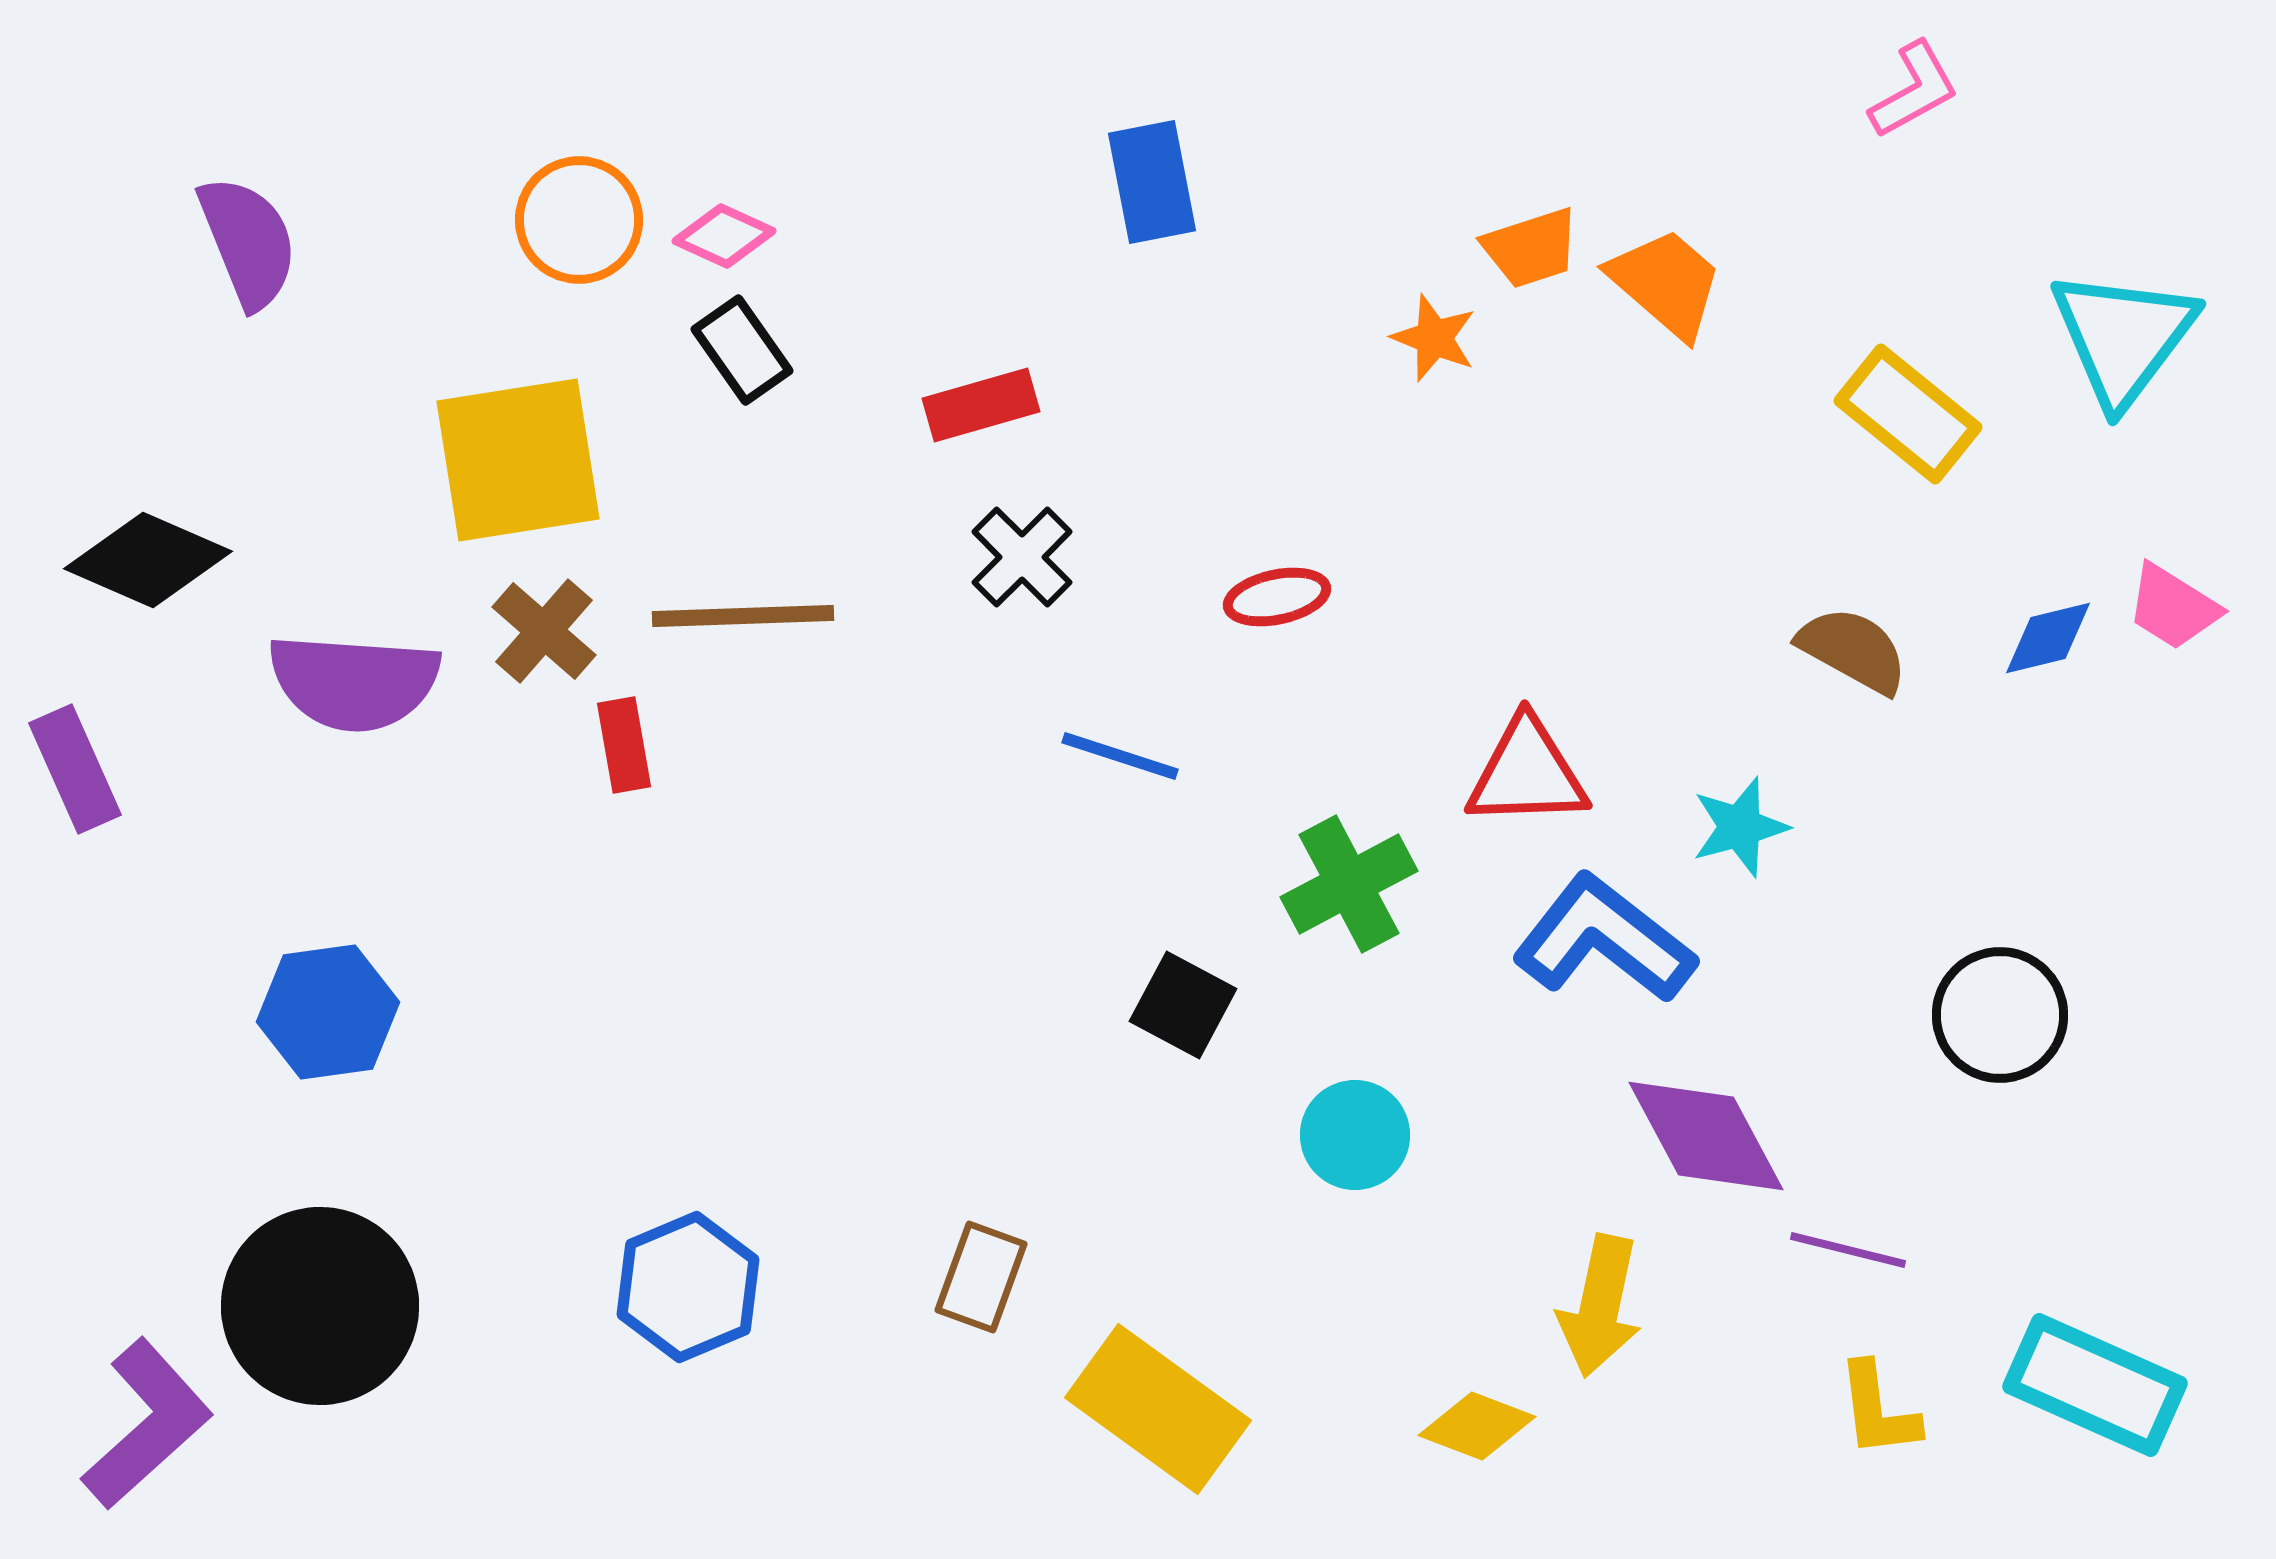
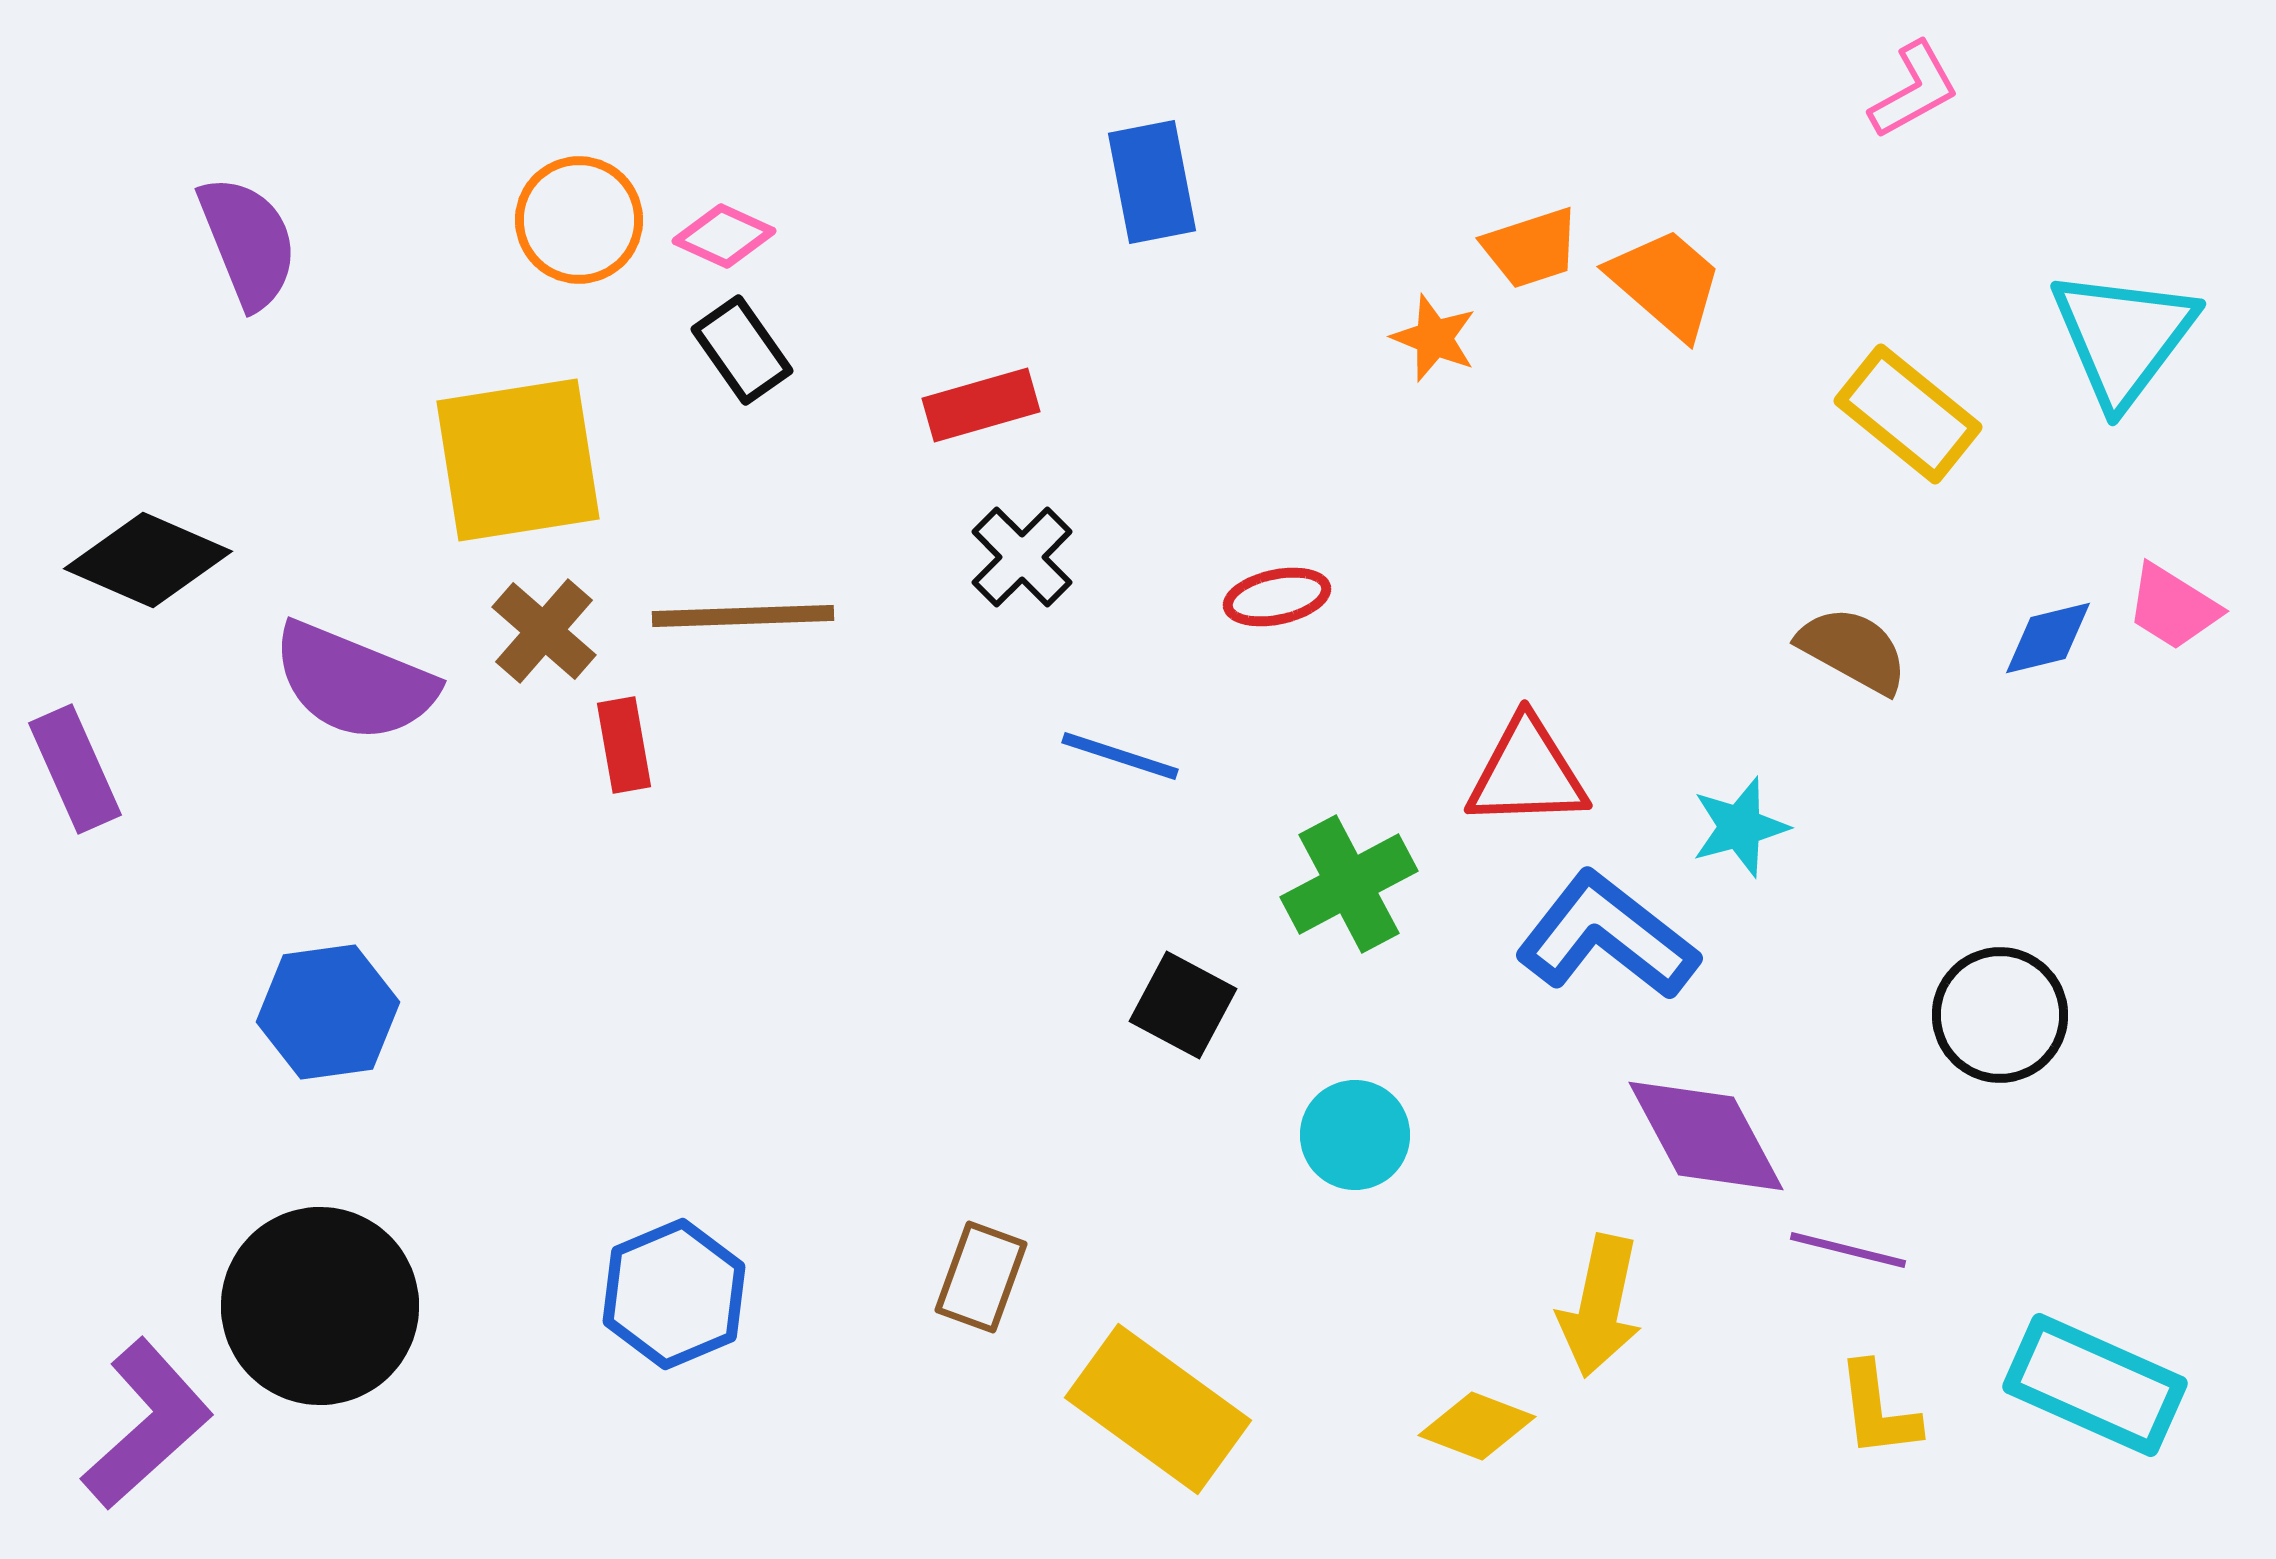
purple semicircle at (354, 682): rotated 18 degrees clockwise
blue L-shape at (1604, 939): moved 3 px right, 3 px up
blue hexagon at (688, 1287): moved 14 px left, 7 px down
